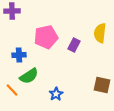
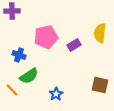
purple rectangle: rotated 32 degrees clockwise
blue cross: rotated 24 degrees clockwise
brown square: moved 2 px left
